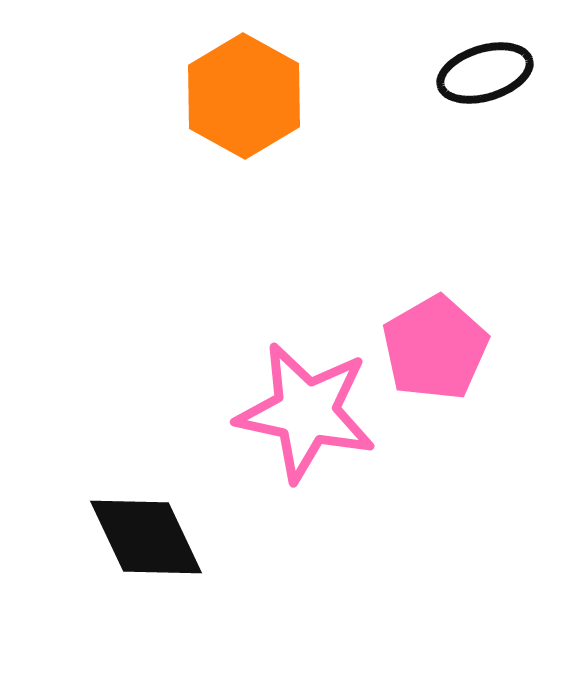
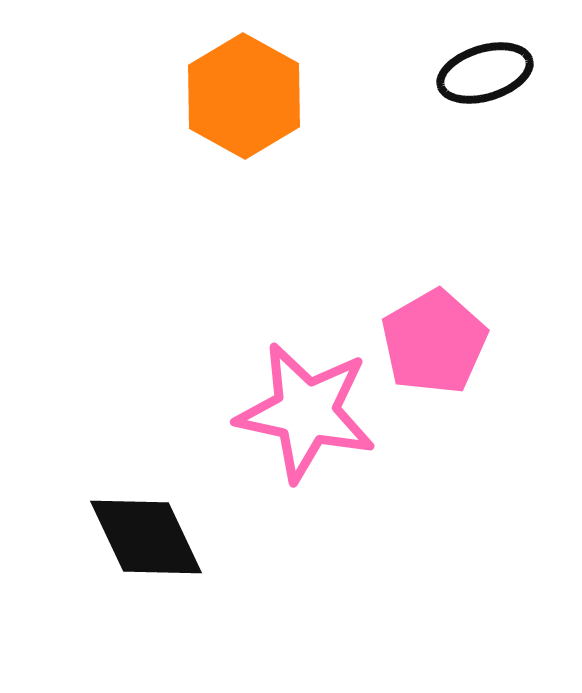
pink pentagon: moved 1 px left, 6 px up
